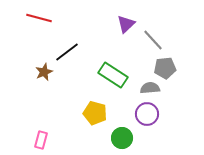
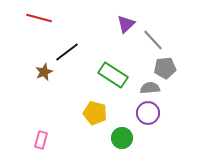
purple circle: moved 1 px right, 1 px up
